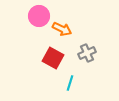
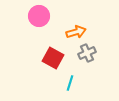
orange arrow: moved 14 px right, 3 px down; rotated 42 degrees counterclockwise
